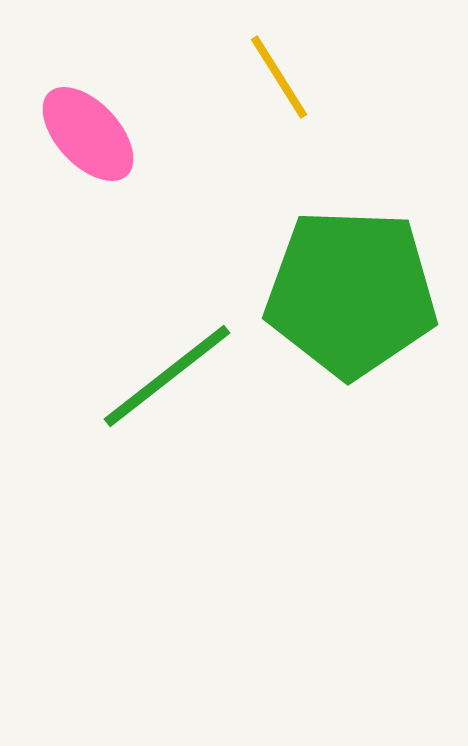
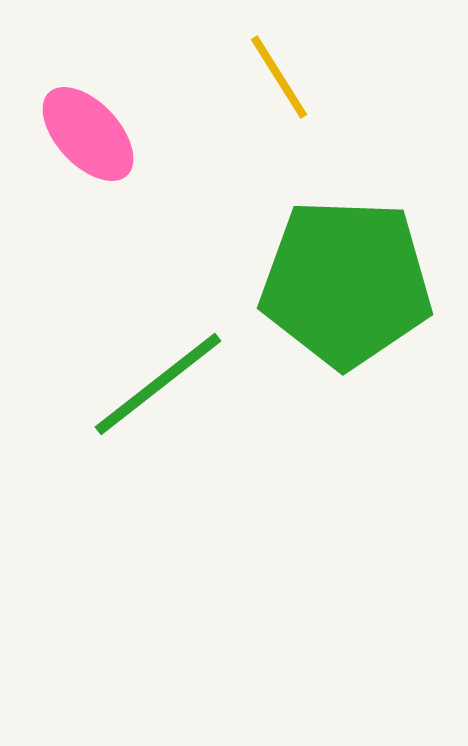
green pentagon: moved 5 px left, 10 px up
green line: moved 9 px left, 8 px down
